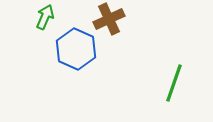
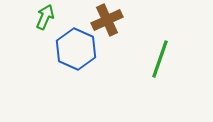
brown cross: moved 2 px left, 1 px down
green line: moved 14 px left, 24 px up
